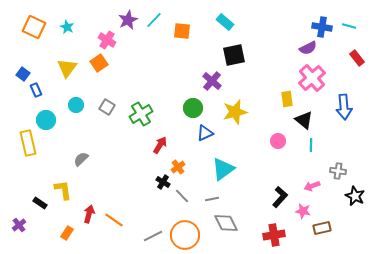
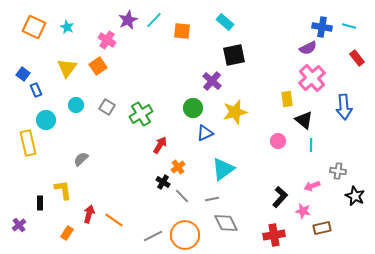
orange square at (99, 63): moved 1 px left, 3 px down
black rectangle at (40, 203): rotated 56 degrees clockwise
